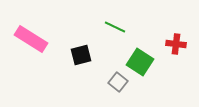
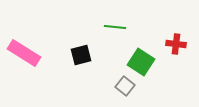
green line: rotated 20 degrees counterclockwise
pink rectangle: moved 7 px left, 14 px down
green square: moved 1 px right
gray square: moved 7 px right, 4 px down
